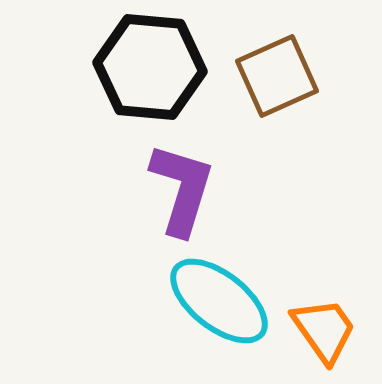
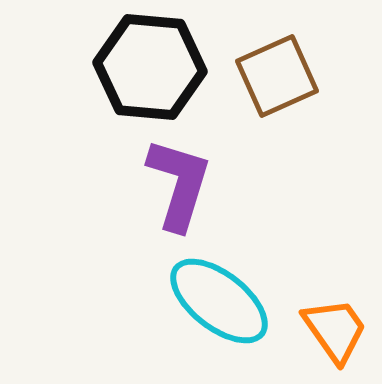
purple L-shape: moved 3 px left, 5 px up
orange trapezoid: moved 11 px right
